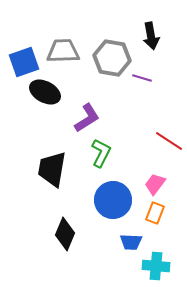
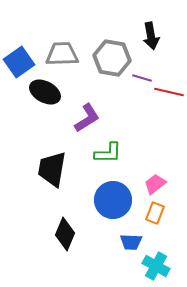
gray trapezoid: moved 1 px left, 3 px down
blue square: moved 5 px left; rotated 16 degrees counterclockwise
red line: moved 49 px up; rotated 20 degrees counterclockwise
green L-shape: moved 7 px right; rotated 64 degrees clockwise
pink trapezoid: rotated 15 degrees clockwise
cyan cross: rotated 24 degrees clockwise
